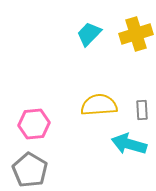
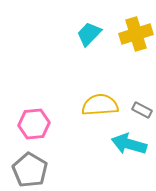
yellow semicircle: moved 1 px right
gray rectangle: rotated 60 degrees counterclockwise
